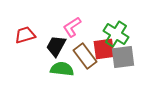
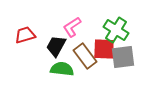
green cross: moved 4 px up
red square: rotated 10 degrees clockwise
